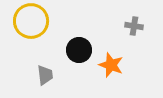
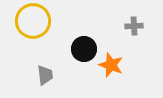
yellow circle: moved 2 px right
gray cross: rotated 12 degrees counterclockwise
black circle: moved 5 px right, 1 px up
